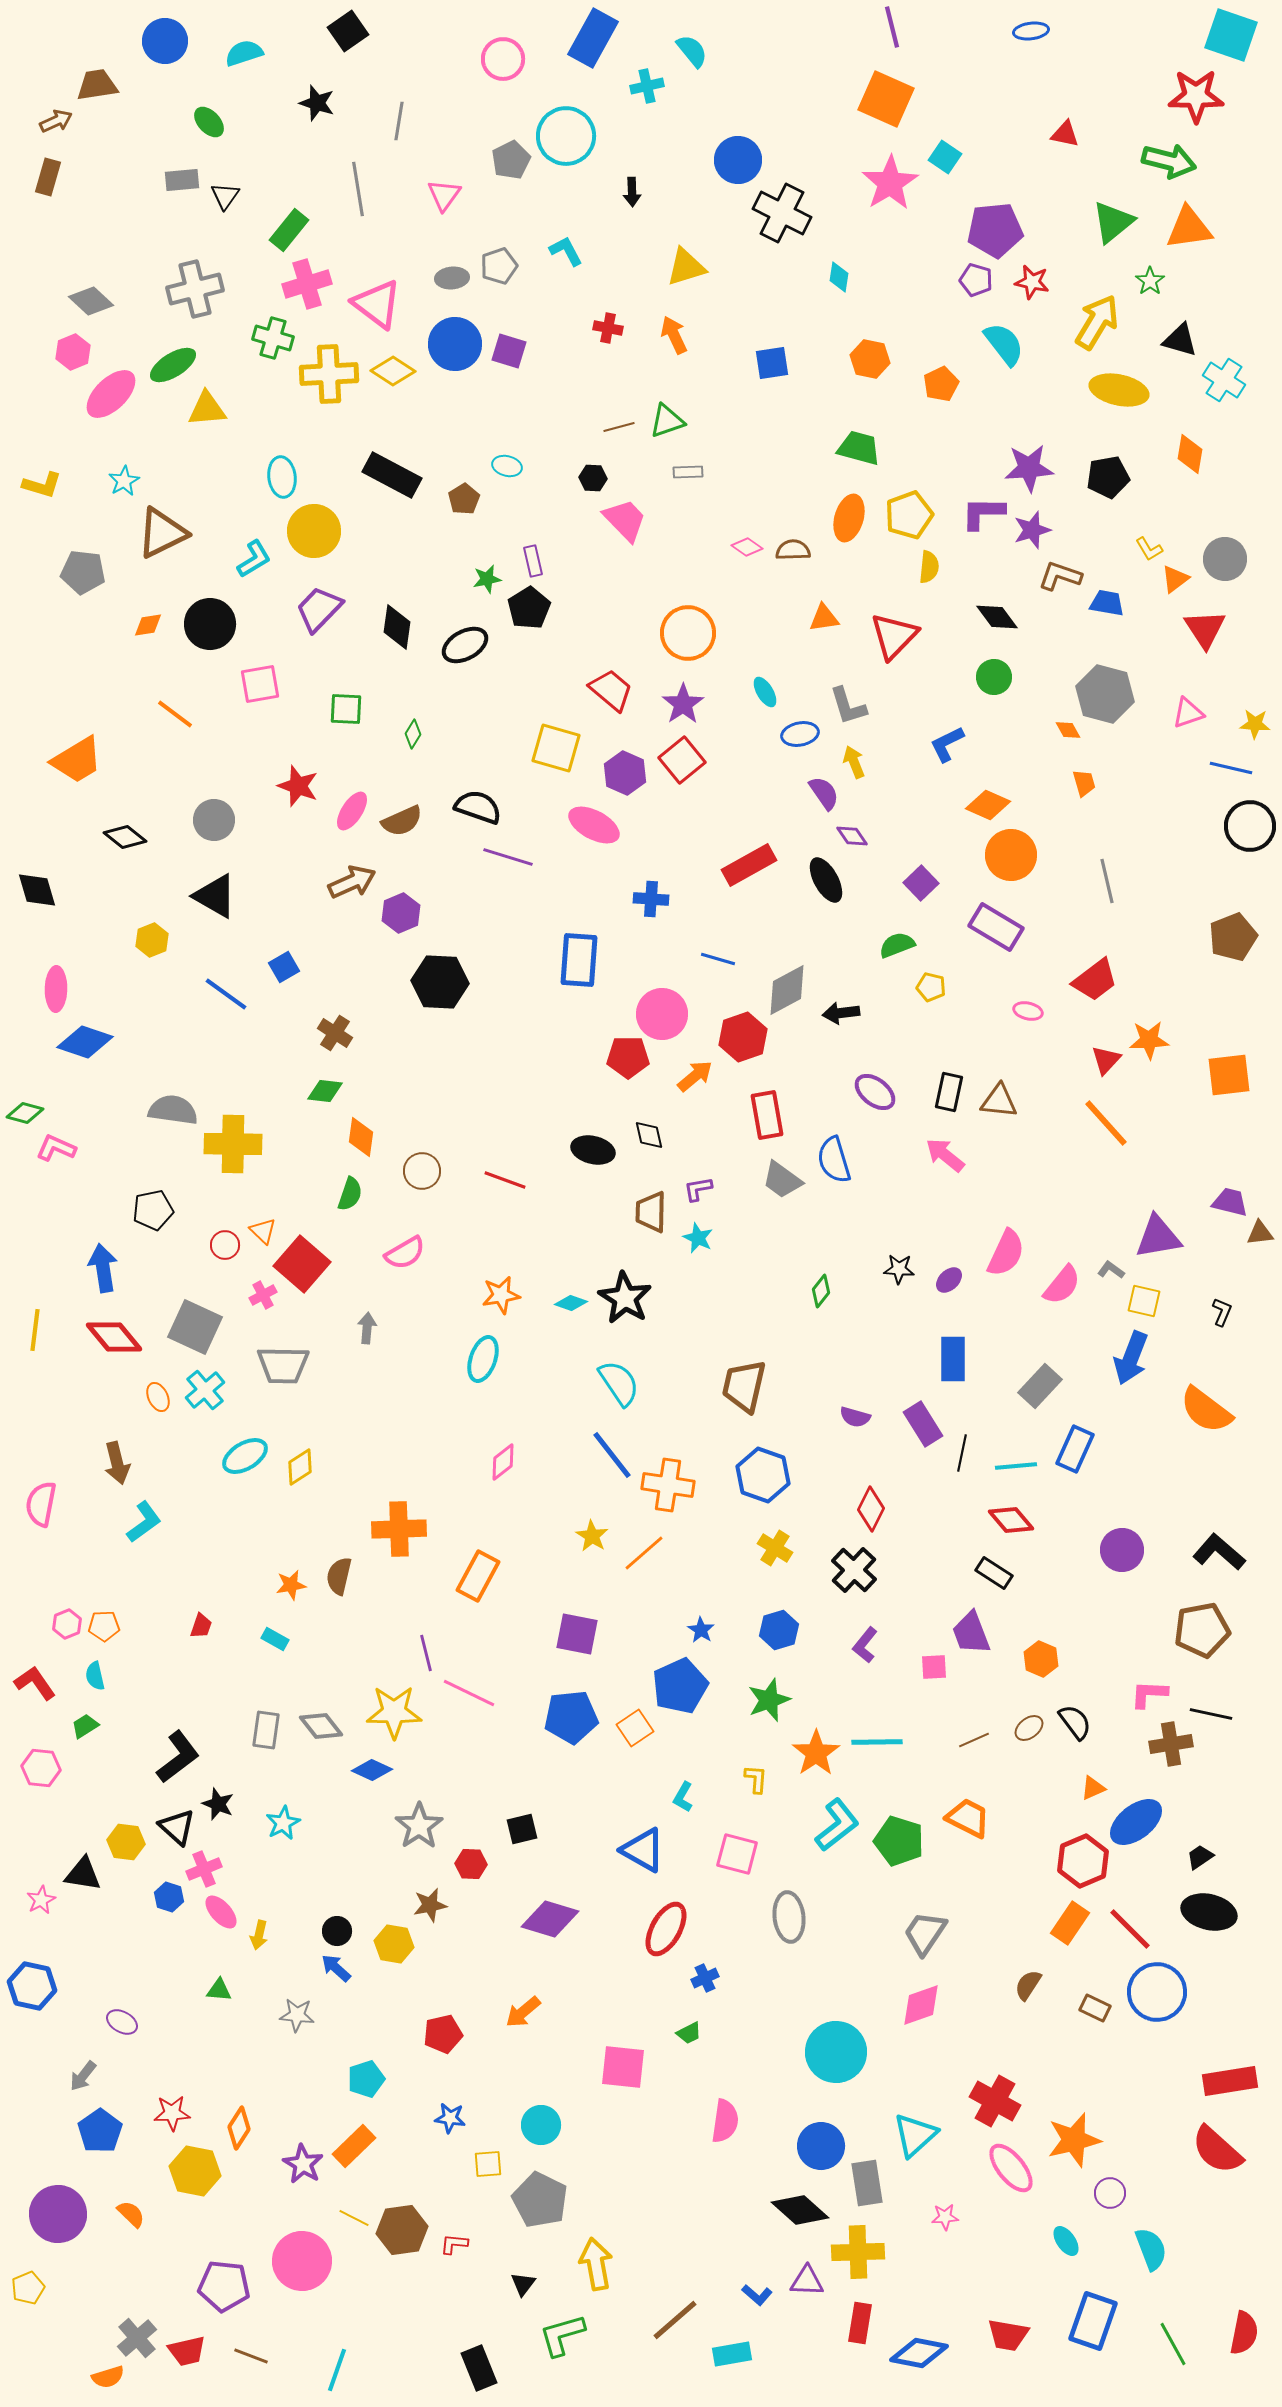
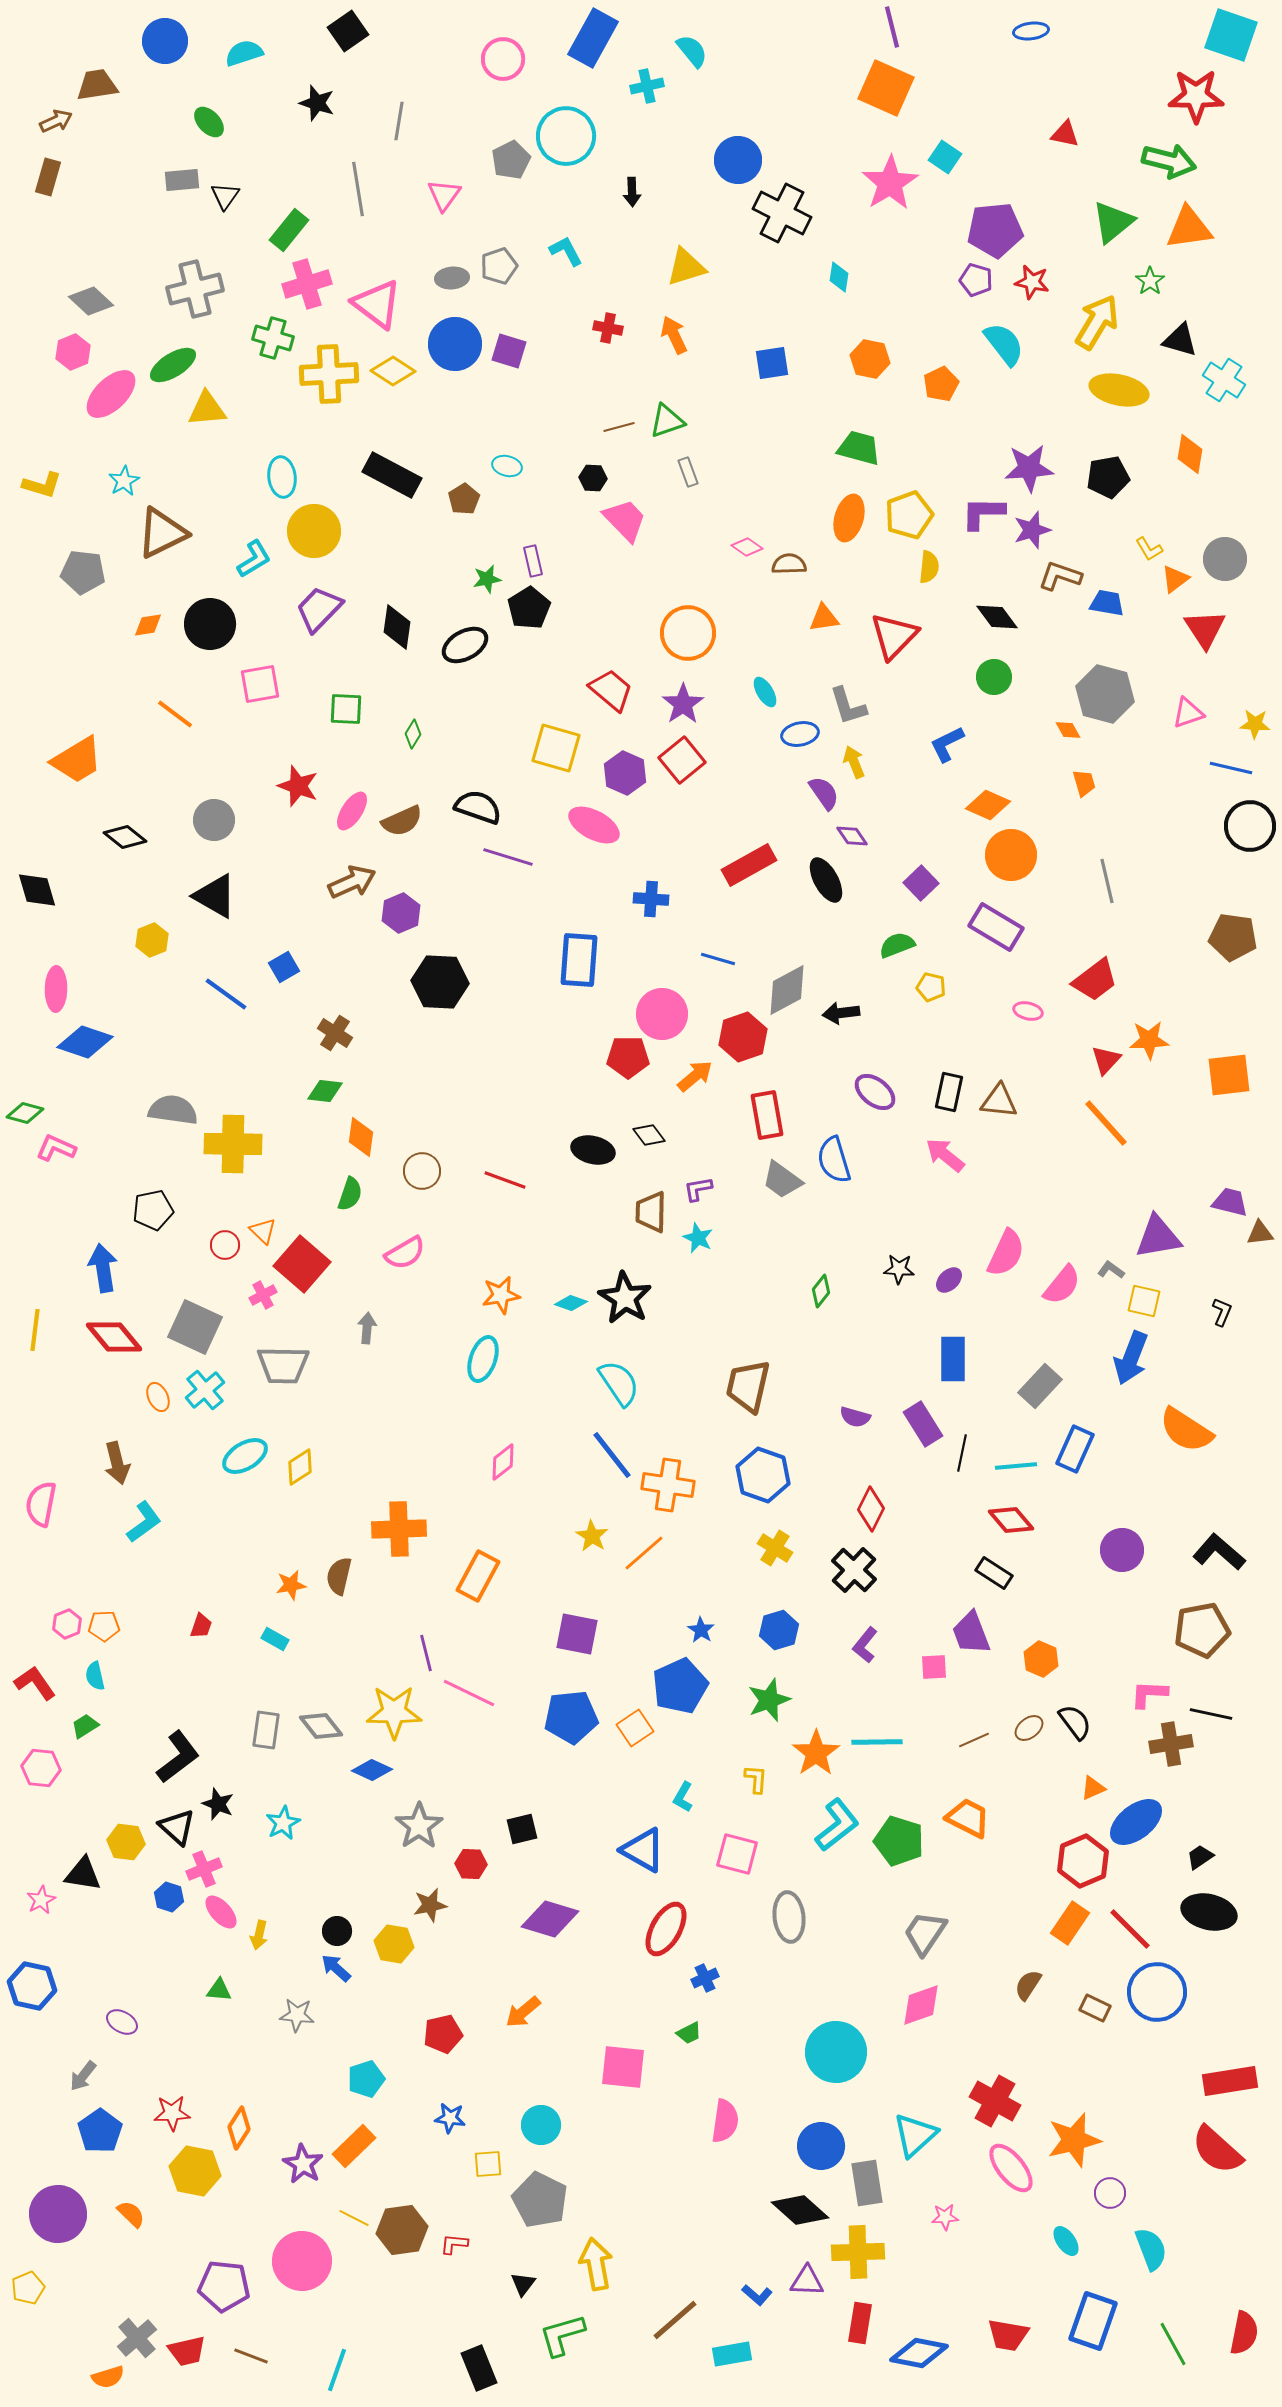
orange square at (886, 99): moved 11 px up
gray rectangle at (688, 472): rotated 72 degrees clockwise
brown semicircle at (793, 550): moved 4 px left, 14 px down
brown pentagon at (1233, 937): rotated 30 degrees clockwise
black diamond at (649, 1135): rotated 24 degrees counterclockwise
brown trapezoid at (744, 1386): moved 4 px right
orange semicircle at (1206, 1410): moved 20 px left, 20 px down; rotated 4 degrees counterclockwise
